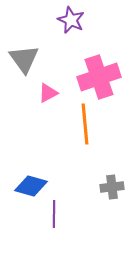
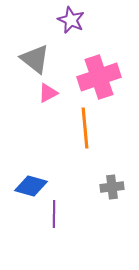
gray triangle: moved 11 px right; rotated 16 degrees counterclockwise
orange line: moved 4 px down
